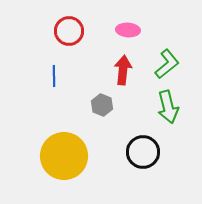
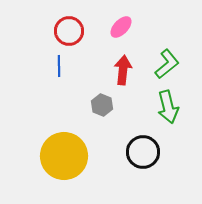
pink ellipse: moved 7 px left, 3 px up; rotated 50 degrees counterclockwise
blue line: moved 5 px right, 10 px up
